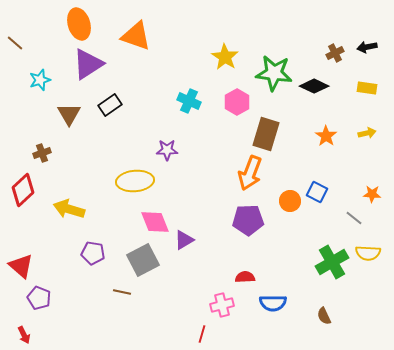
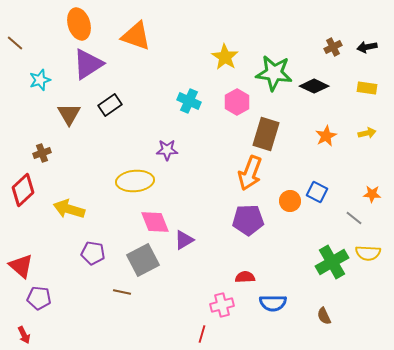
brown cross at (335, 53): moved 2 px left, 6 px up
orange star at (326, 136): rotated 10 degrees clockwise
purple pentagon at (39, 298): rotated 15 degrees counterclockwise
